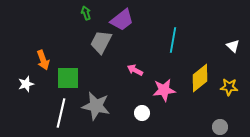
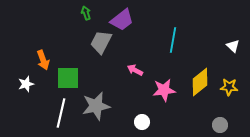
yellow diamond: moved 4 px down
gray star: rotated 24 degrees counterclockwise
white circle: moved 9 px down
gray circle: moved 2 px up
